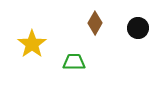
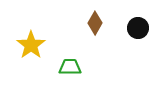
yellow star: moved 1 px left, 1 px down
green trapezoid: moved 4 px left, 5 px down
